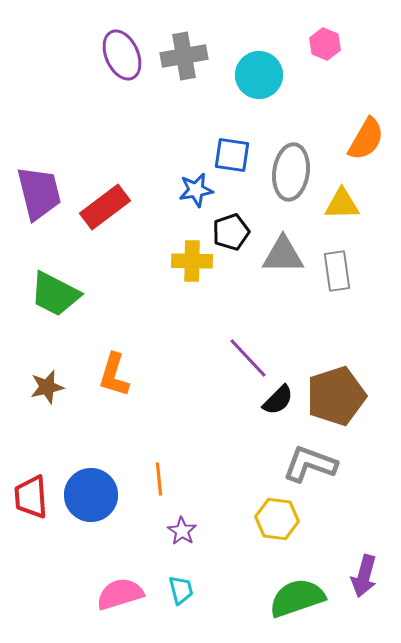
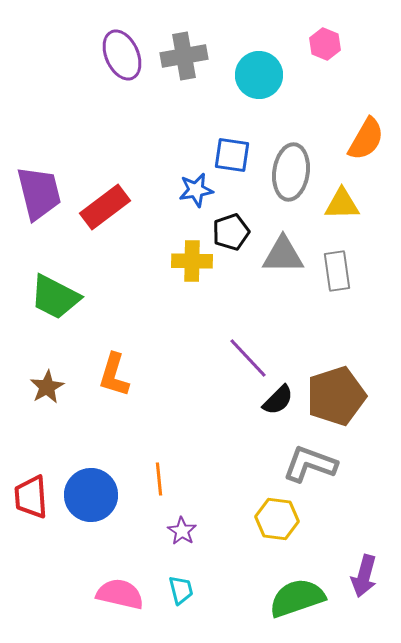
green trapezoid: moved 3 px down
brown star: rotated 16 degrees counterclockwise
pink semicircle: rotated 30 degrees clockwise
